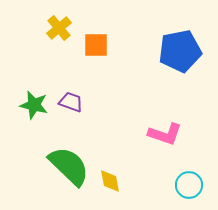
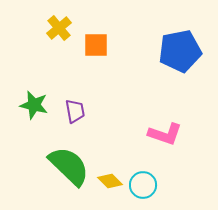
purple trapezoid: moved 4 px right, 9 px down; rotated 60 degrees clockwise
yellow diamond: rotated 35 degrees counterclockwise
cyan circle: moved 46 px left
